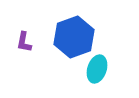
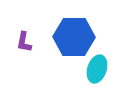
blue hexagon: rotated 21 degrees clockwise
